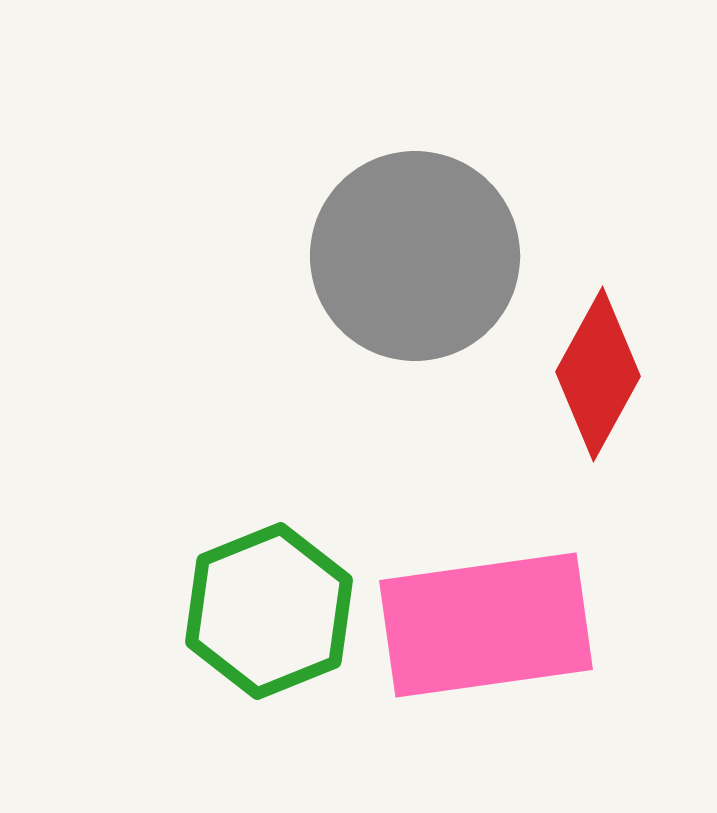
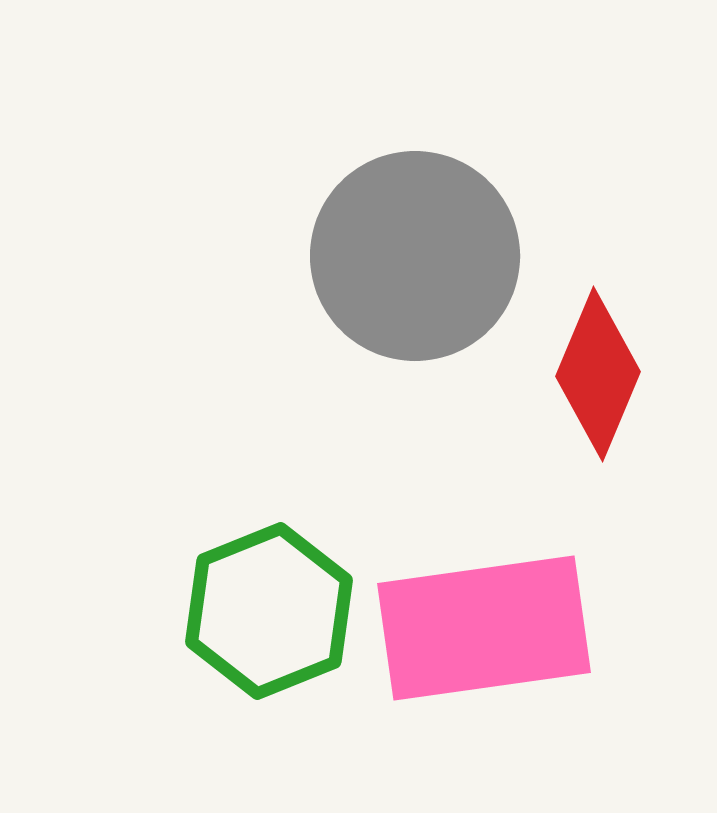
red diamond: rotated 6 degrees counterclockwise
pink rectangle: moved 2 px left, 3 px down
